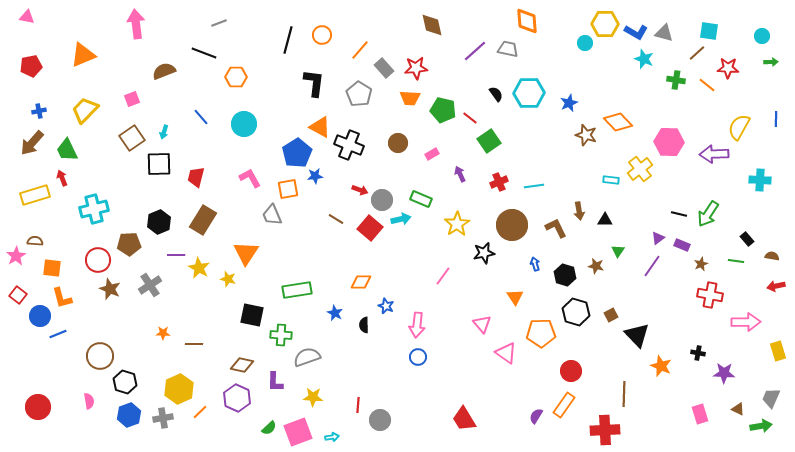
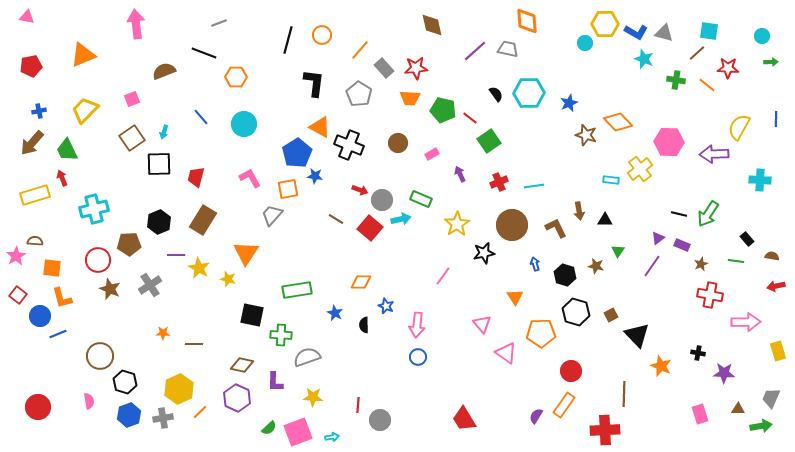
blue star at (315, 176): rotated 14 degrees clockwise
gray trapezoid at (272, 215): rotated 65 degrees clockwise
brown triangle at (738, 409): rotated 24 degrees counterclockwise
